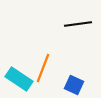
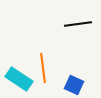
orange line: rotated 28 degrees counterclockwise
